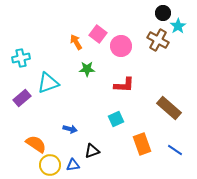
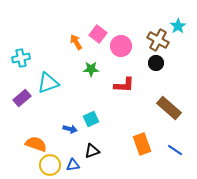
black circle: moved 7 px left, 50 px down
green star: moved 4 px right
cyan square: moved 25 px left
orange semicircle: rotated 15 degrees counterclockwise
